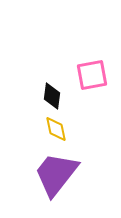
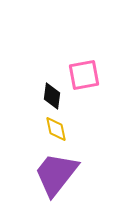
pink square: moved 8 px left
